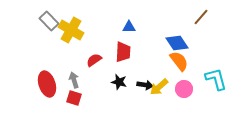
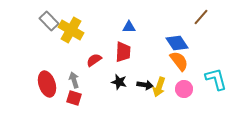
yellow arrow: rotated 30 degrees counterclockwise
